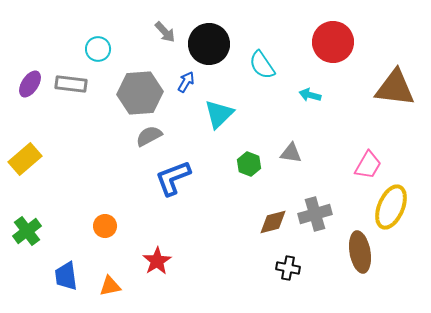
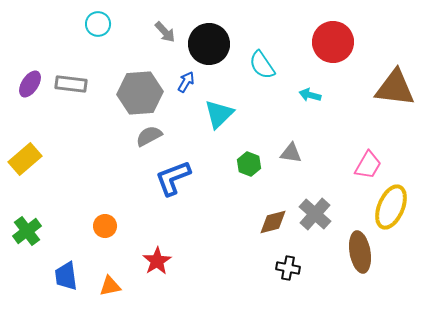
cyan circle: moved 25 px up
gray cross: rotated 32 degrees counterclockwise
